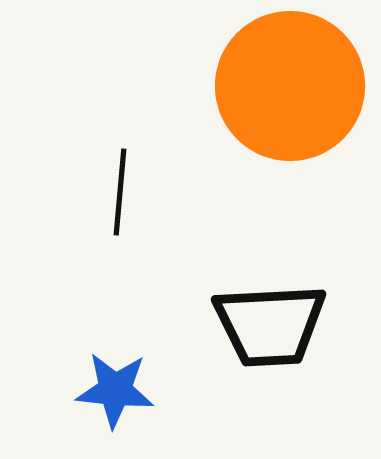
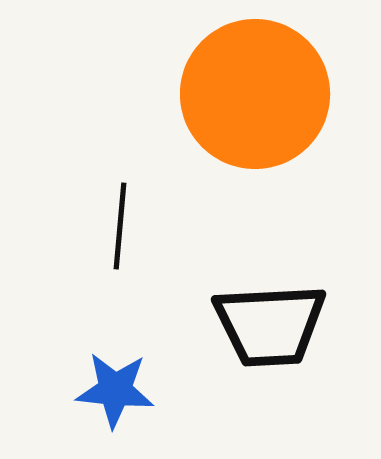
orange circle: moved 35 px left, 8 px down
black line: moved 34 px down
